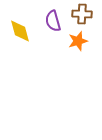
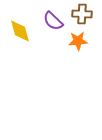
purple semicircle: rotated 30 degrees counterclockwise
orange star: rotated 12 degrees clockwise
